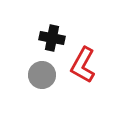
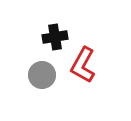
black cross: moved 3 px right, 1 px up; rotated 20 degrees counterclockwise
